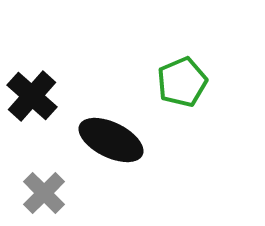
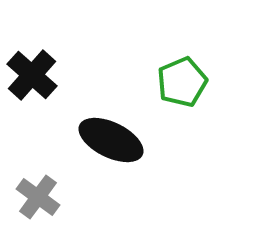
black cross: moved 21 px up
gray cross: moved 6 px left, 4 px down; rotated 9 degrees counterclockwise
